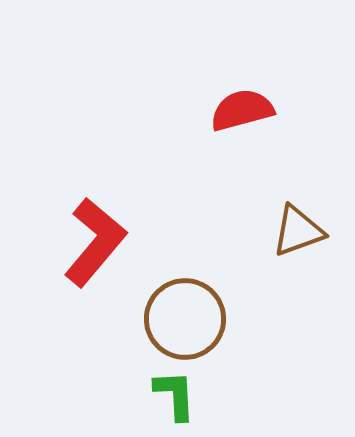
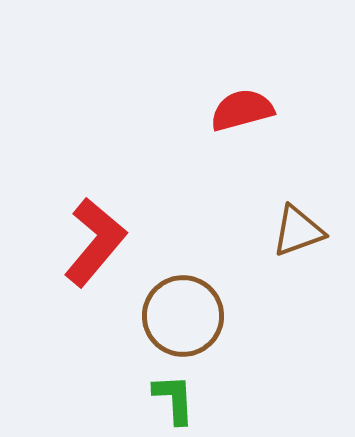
brown circle: moved 2 px left, 3 px up
green L-shape: moved 1 px left, 4 px down
